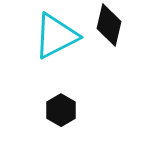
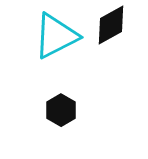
black diamond: moved 2 px right; rotated 48 degrees clockwise
